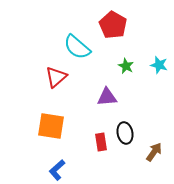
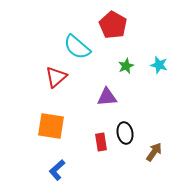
green star: rotated 21 degrees clockwise
